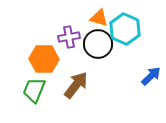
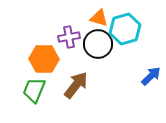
cyan hexagon: rotated 20 degrees clockwise
